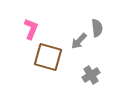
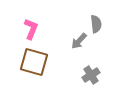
gray semicircle: moved 1 px left, 4 px up
brown square: moved 14 px left, 5 px down
